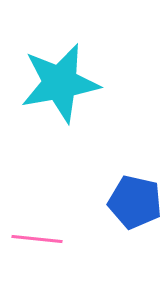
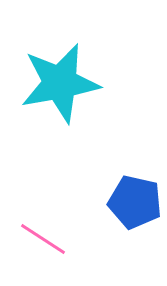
pink line: moved 6 px right; rotated 27 degrees clockwise
